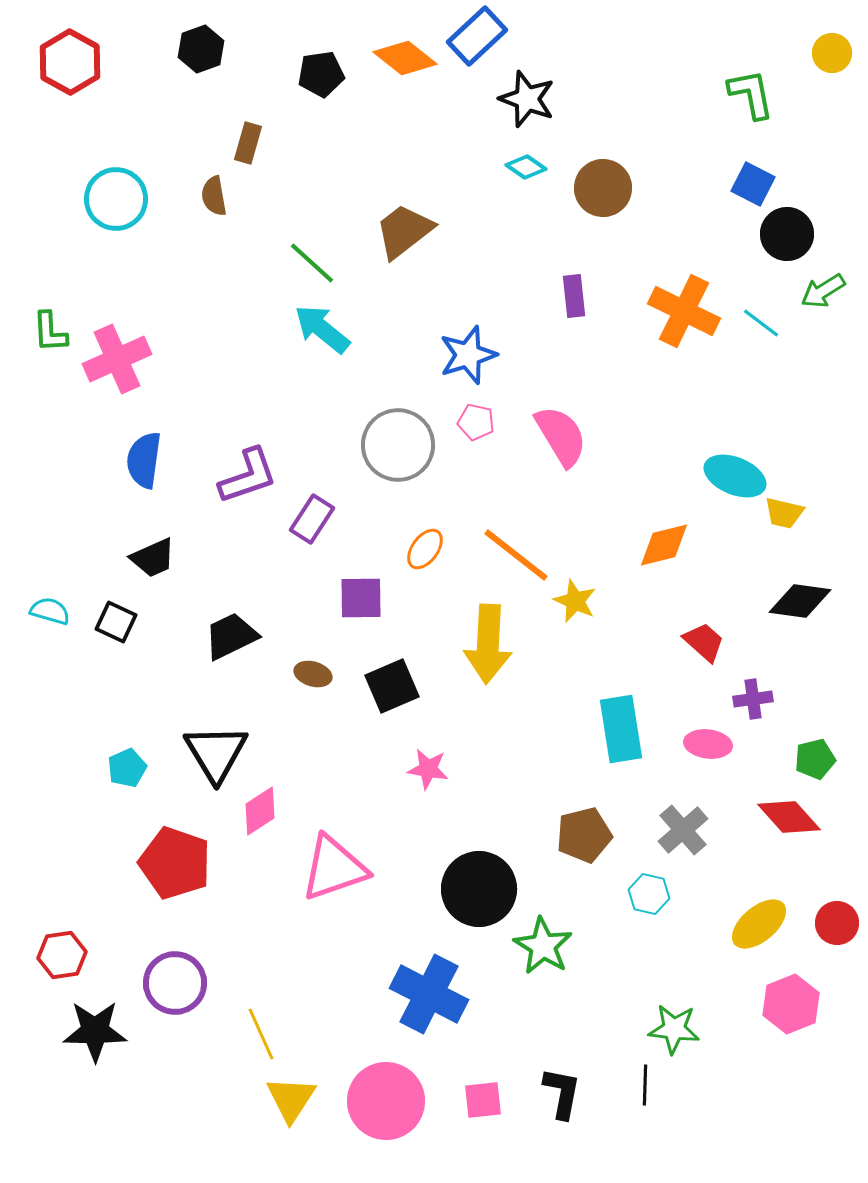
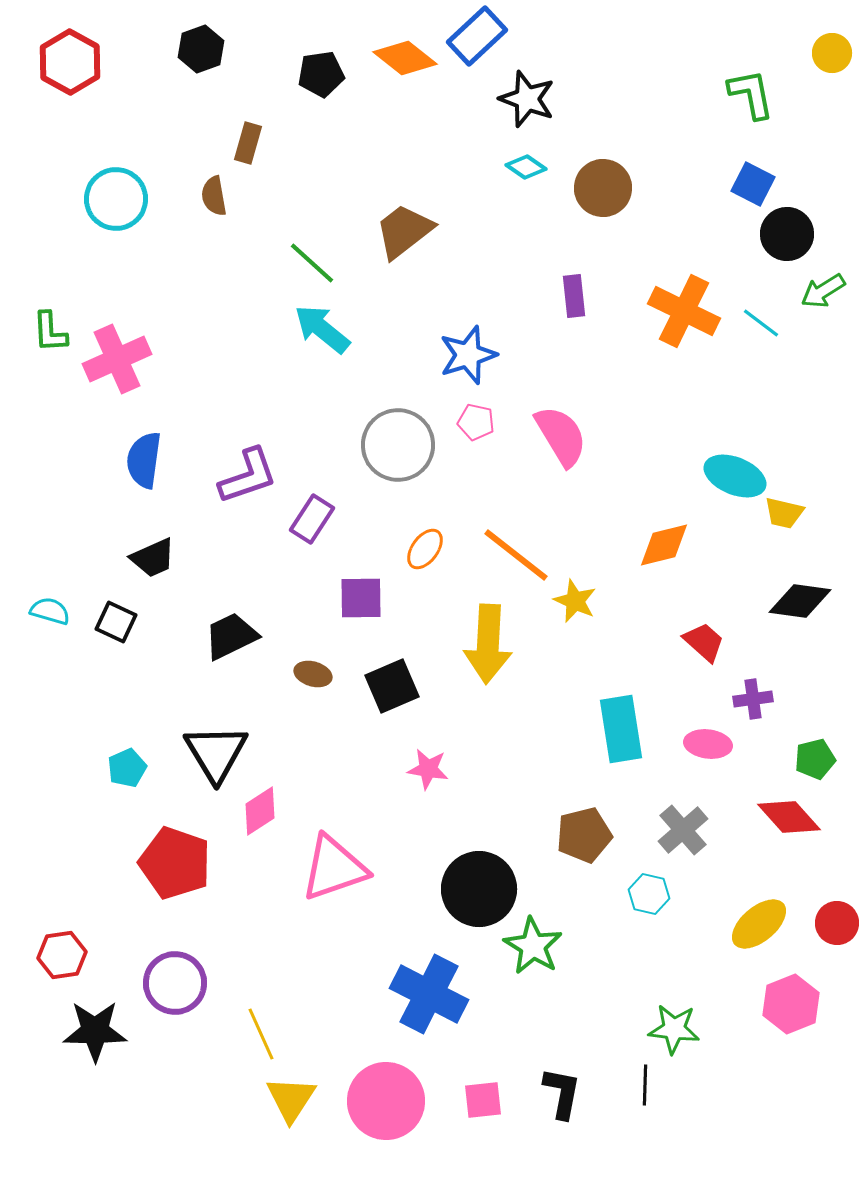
green star at (543, 946): moved 10 px left
